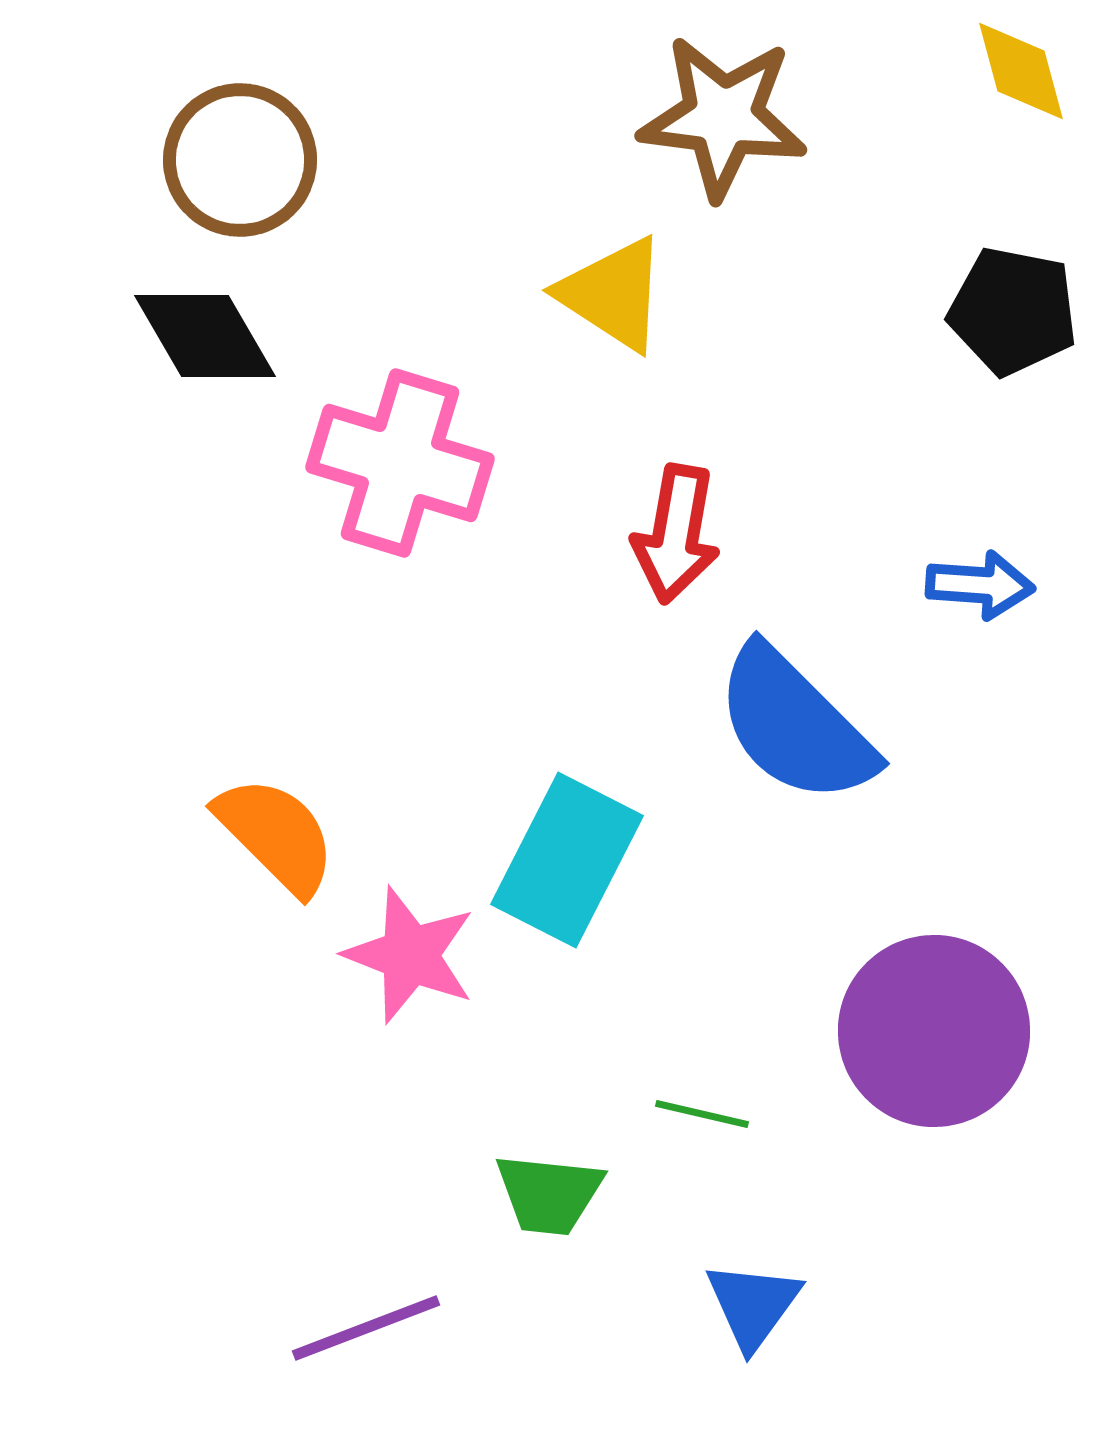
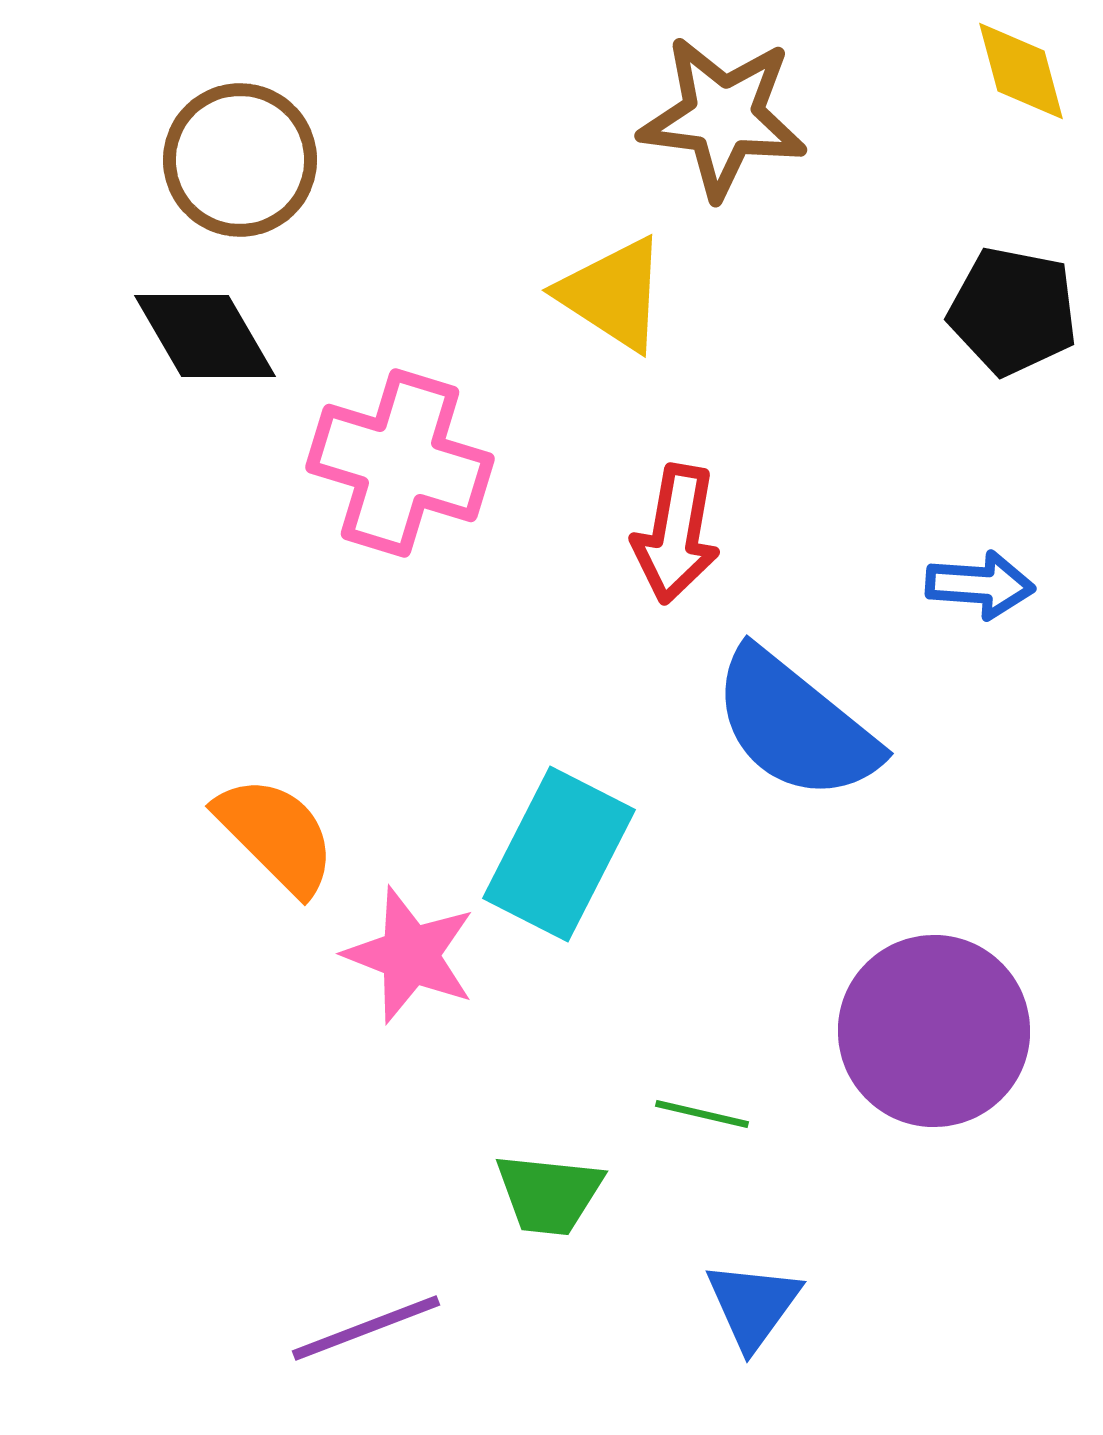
blue semicircle: rotated 6 degrees counterclockwise
cyan rectangle: moved 8 px left, 6 px up
